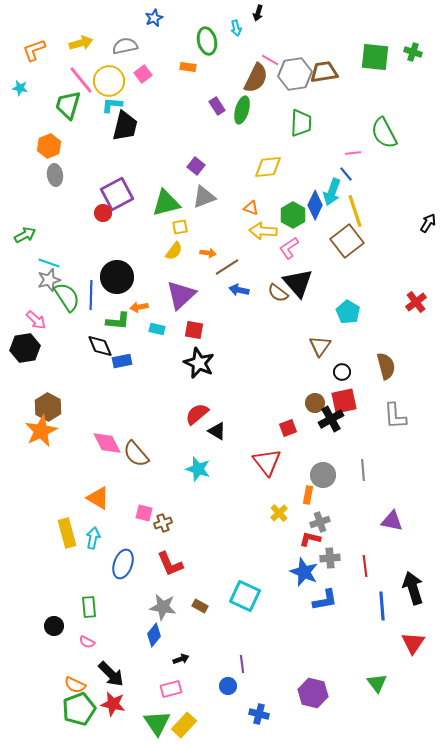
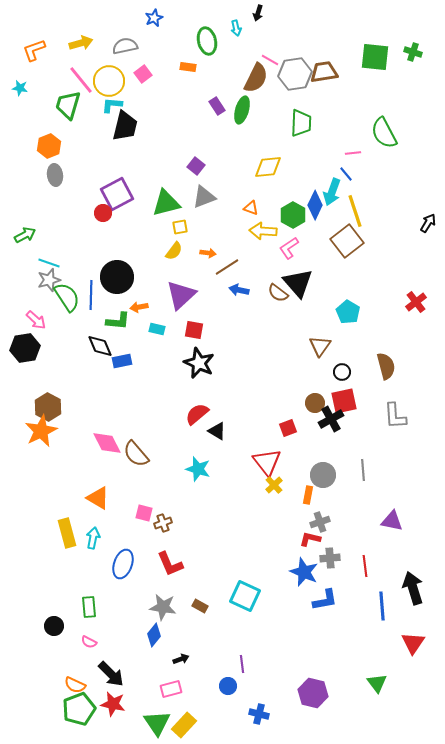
yellow cross at (279, 513): moved 5 px left, 28 px up
pink semicircle at (87, 642): moved 2 px right
